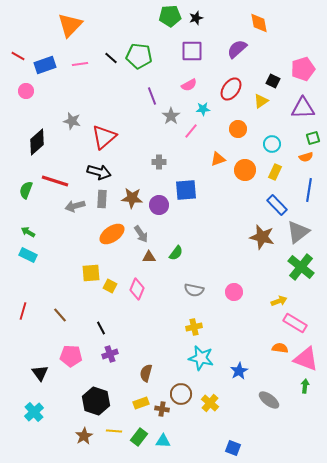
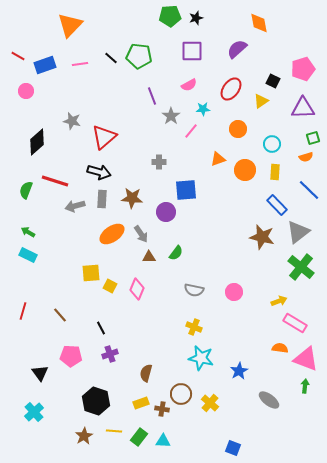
yellow rectangle at (275, 172): rotated 21 degrees counterclockwise
blue line at (309, 190): rotated 55 degrees counterclockwise
purple circle at (159, 205): moved 7 px right, 7 px down
yellow cross at (194, 327): rotated 35 degrees clockwise
